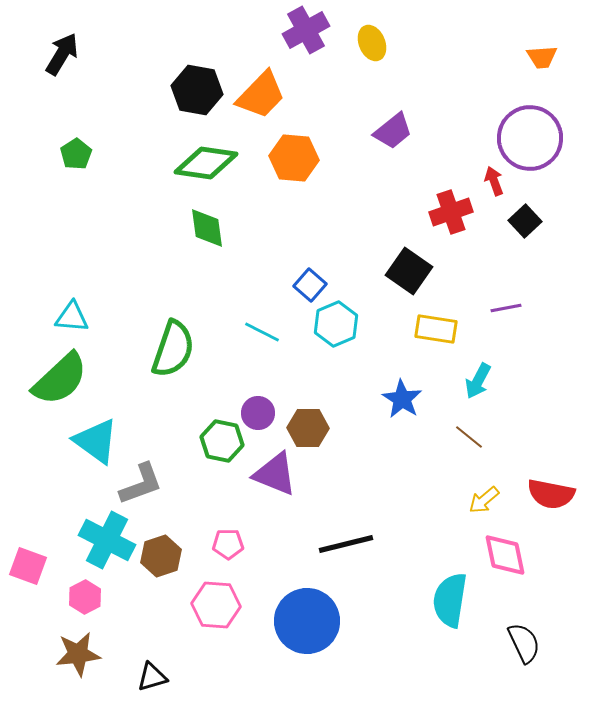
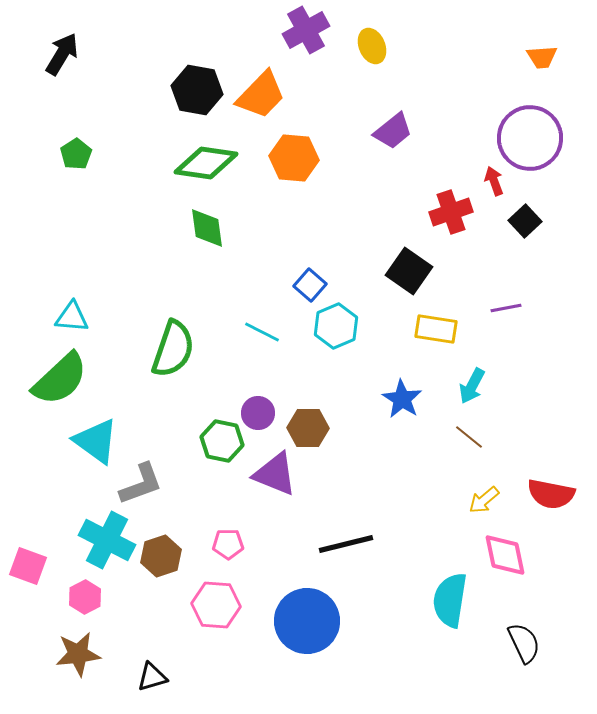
yellow ellipse at (372, 43): moved 3 px down
cyan hexagon at (336, 324): moved 2 px down
cyan arrow at (478, 381): moved 6 px left, 5 px down
